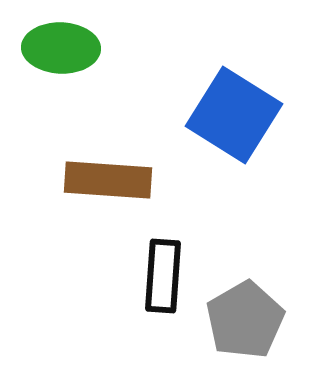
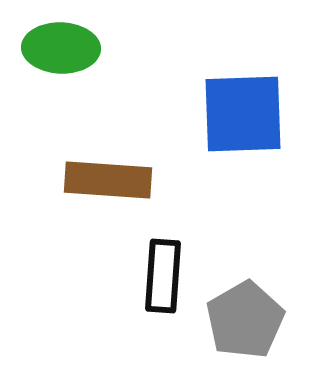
blue square: moved 9 px right, 1 px up; rotated 34 degrees counterclockwise
